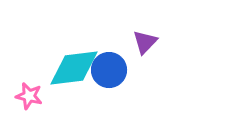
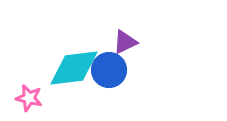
purple triangle: moved 20 px left; rotated 20 degrees clockwise
pink star: moved 2 px down
